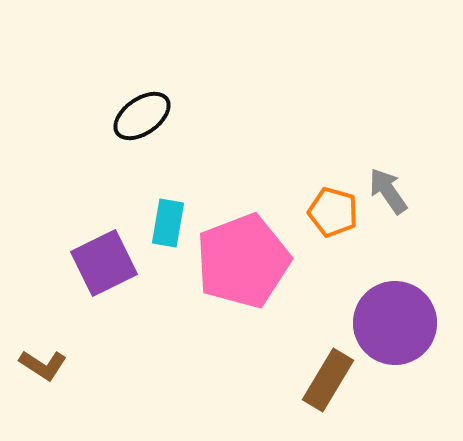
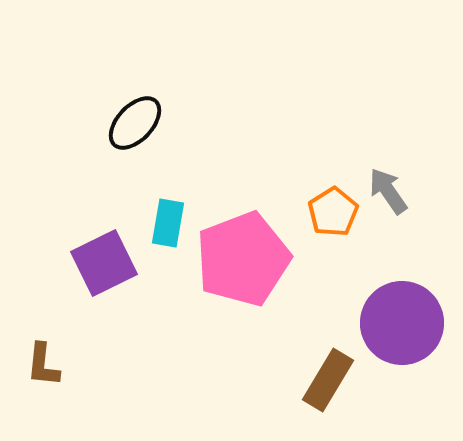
black ellipse: moved 7 px left, 7 px down; rotated 12 degrees counterclockwise
orange pentagon: rotated 24 degrees clockwise
pink pentagon: moved 2 px up
purple circle: moved 7 px right
brown L-shape: rotated 63 degrees clockwise
